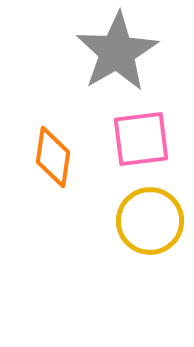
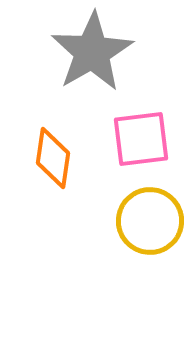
gray star: moved 25 px left
orange diamond: moved 1 px down
